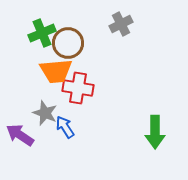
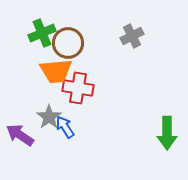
gray cross: moved 11 px right, 12 px down
gray star: moved 4 px right, 4 px down; rotated 15 degrees clockwise
green arrow: moved 12 px right, 1 px down
